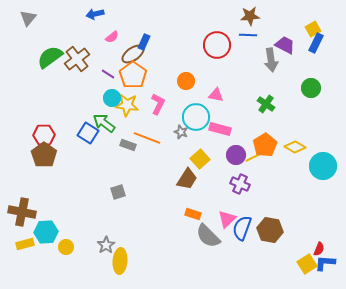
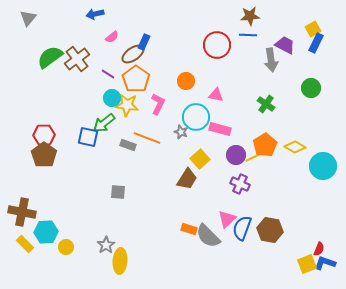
orange pentagon at (133, 75): moved 3 px right, 4 px down
green arrow at (104, 123): rotated 75 degrees counterclockwise
blue square at (88, 133): moved 4 px down; rotated 20 degrees counterclockwise
gray square at (118, 192): rotated 21 degrees clockwise
orange rectangle at (193, 214): moved 4 px left, 15 px down
yellow rectangle at (25, 244): rotated 60 degrees clockwise
blue L-shape at (325, 263): rotated 15 degrees clockwise
yellow square at (307, 264): rotated 12 degrees clockwise
